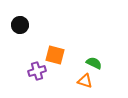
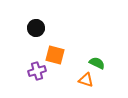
black circle: moved 16 px right, 3 px down
green semicircle: moved 3 px right
orange triangle: moved 1 px right, 1 px up
